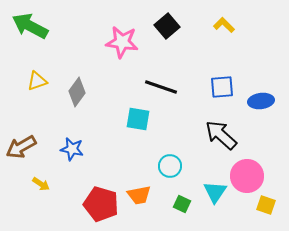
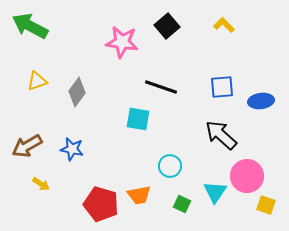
brown arrow: moved 6 px right, 1 px up
